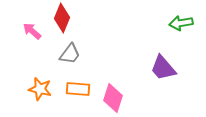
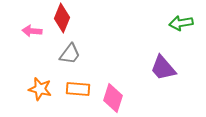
pink arrow: rotated 36 degrees counterclockwise
